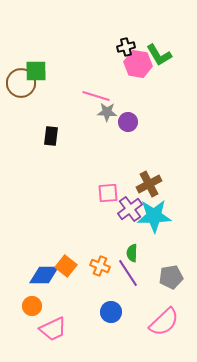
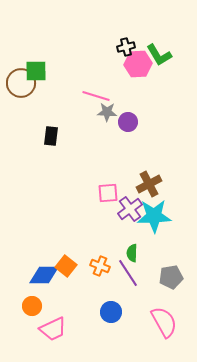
pink hexagon: rotated 12 degrees counterclockwise
pink semicircle: rotated 76 degrees counterclockwise
